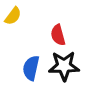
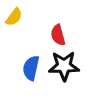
yellow semicircle: moved 1 px right, 1 px down
